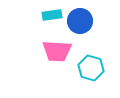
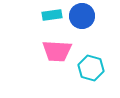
blue circle: moved 2 px right, 5 px up
